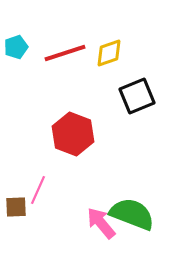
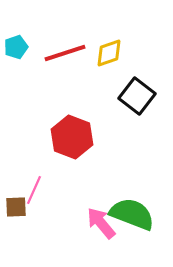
black square: rotated 30 degrees counterclockwise
red hexagon: moved 1 px left, 3 px down
pink line: moved 4 px left
